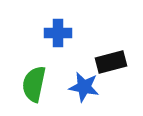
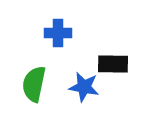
black rectangle: moved 2 px right, 2 px down; rotated 16 degrees clockwise
